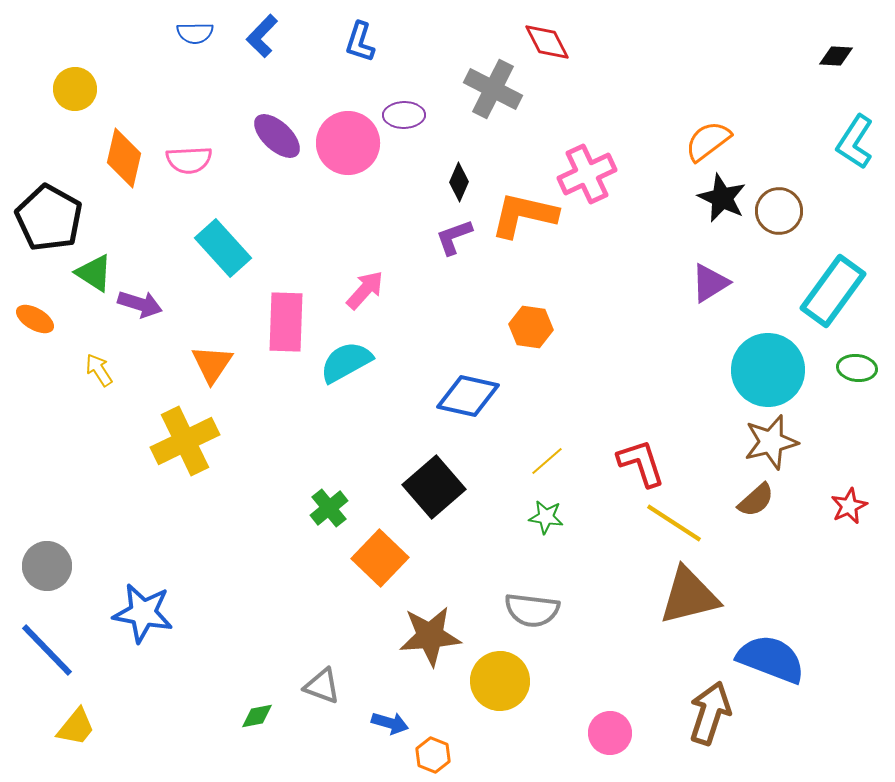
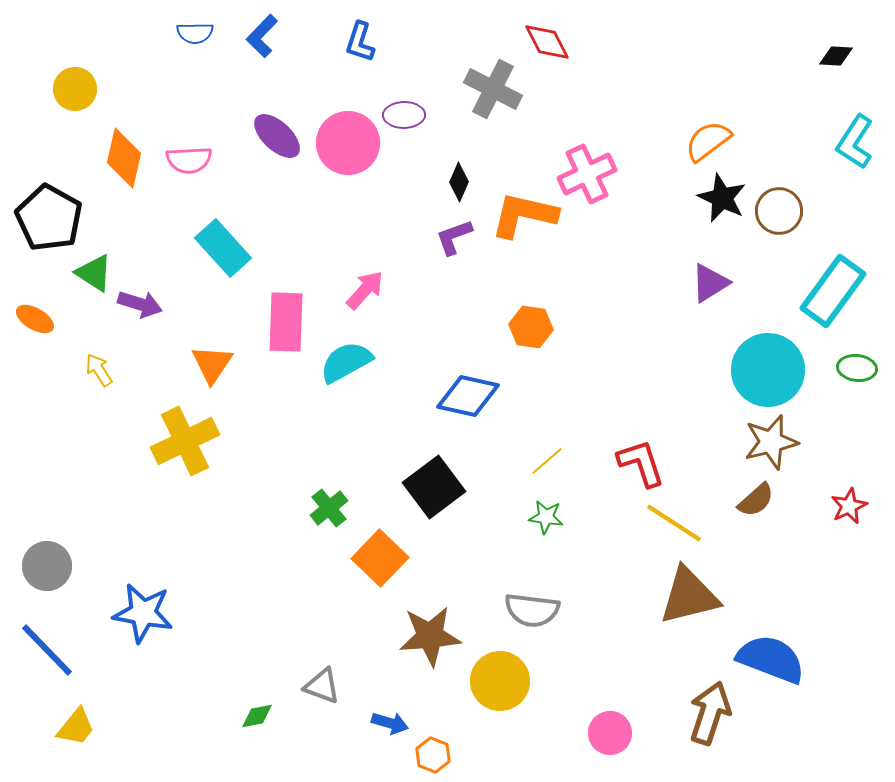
black square at (434, 487): rotated 4 degrees clockwise
